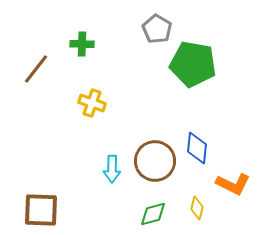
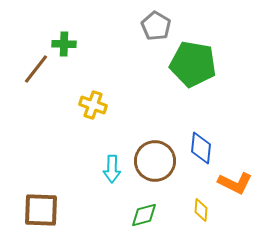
gray pentagon: moved 1 px left, 3 px up
green cross: moved 18 px left
yellow cross: moved 1 px right, 2 px down
blue diamond: moved 4 px right
orange L-shape: moved 2 px right, 1 px up
yellow diamond: moved 4 px right, 2 px down; rotated 10 degrees counterclockwise
green diamond: moved 9 px left, 1 px down
